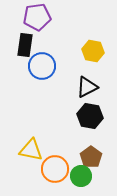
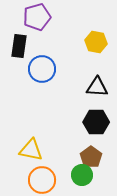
purple pentagon: rotated 8 degrees counterclockwise
black rectangle: moved 6 px left, 1 px down
yellow hexagon: moved 3 px right, 9 px up
blue circle: moved 3 px down
black triangle: moved 10 px right; rotated 30 degrees clockwise
black hexagon: moved 6 px right, 6 px down; rotated 10 degrees counterclockwise
orange circle: moved 13 px left, 11 px down
green circle: moved 1 px right, 1 px up
